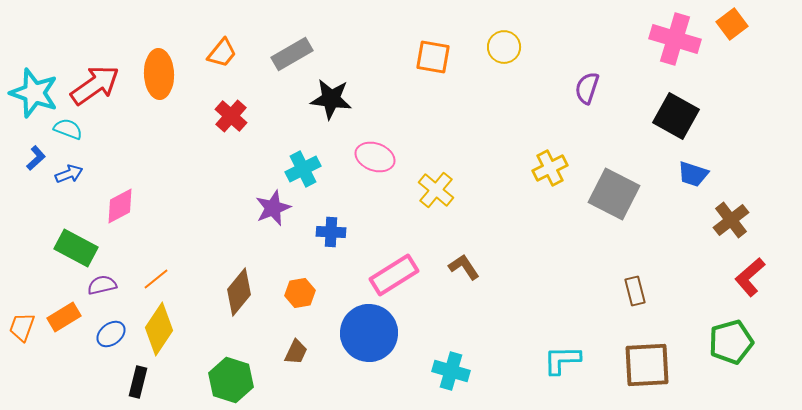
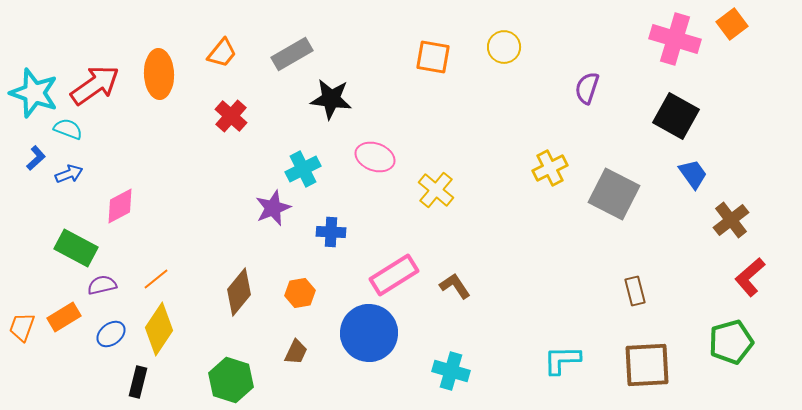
blue trapezoid at (693, 174): rotated 144 degrees counterclockwise
brown L-shape at (464, 267): moved 9 px left, 19 px down
